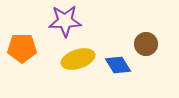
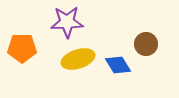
purple star: moved 2 px right, 1 px down
